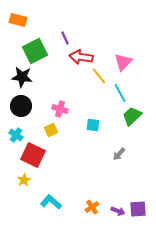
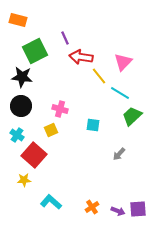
cyan line: rotated 30 degrees counterclockwise
cyan cross: moved 1 px right
red square: moved 1 px right; rotated 15 degrees clockwise
yellow star: rotated 24 degrees clockwise
